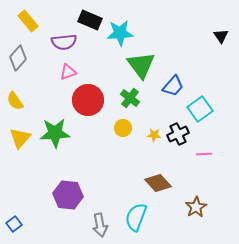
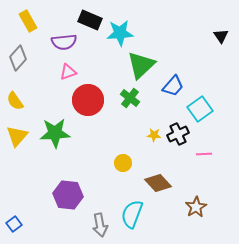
yellow rectangle: rotated 10 degrees clockwise
green triangle: rotated 24 degrees clockwise
yellow circle: moved 35 px down
yellow triangle: moved 3 px left, 2 px up
cyan semicircle: moved 4 px left, 3 px up
